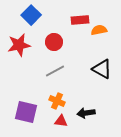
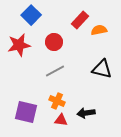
red rectangle: rotated 42 degrees counterclockwise
black triangle: rotated 15 degrees counterclockwise
red triangle: moved 1 px up
